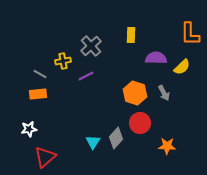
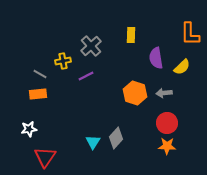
purple semicircle: rotated 100 degrees counterclockwise
gray arrow: rotated 112 degrees clockwise
red circle: moved 27 px right
red triangle: rotated 15 degrees counterclockwise
